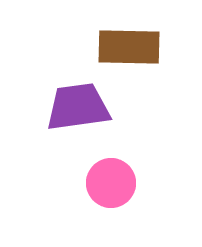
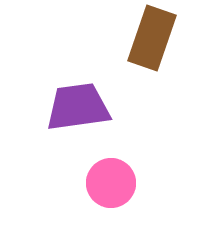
brown rectangle: moved 23 px right, 9 px up; rotated 72 degrees counterclockwise
